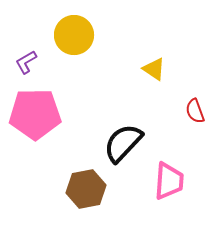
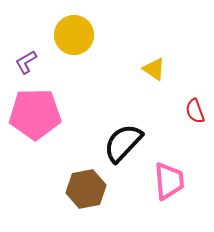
pink trapezoid: rotated 9 degrees counterclockwise
